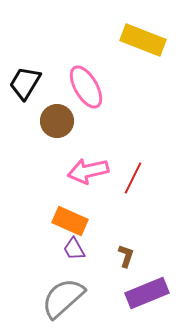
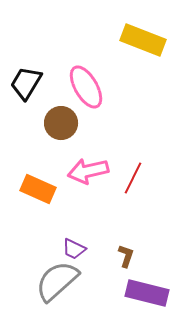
black trapezoid: moved 1 px right
brown circle: moved 4 px right, 2 px down
orange rectangle: moved 32 px left, 32 px up
purple trapezoid: rotated 35 degrees counterclockwise
purple rectangle: rotated 36 degrees clockwise
gray semicircle: moved 6 px left, 17 px up
